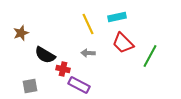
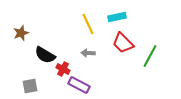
red cross: rotated 16 degrees clockwise
